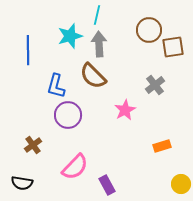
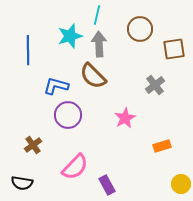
brown circle: moved 9 px left, 1 px up
brown square: moved 1 px right, 2 px down
blue L-shape: rotated 90 degrees clockwise
pink star: moved 8 px down
